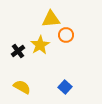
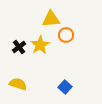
black cross: moved 1 px right, 4 px up
yellow semicircle: moved 4 px left, 3 px up; rotated 12 degrees counterclockwise
